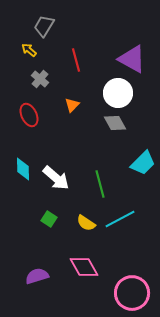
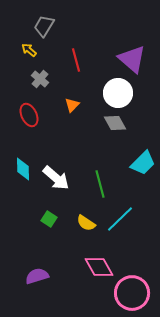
purple triangle: rotated 12 degrees clockwise
cyan line: rotated 16 degrees counterclockwise
pink diamond: moved 15 px right
